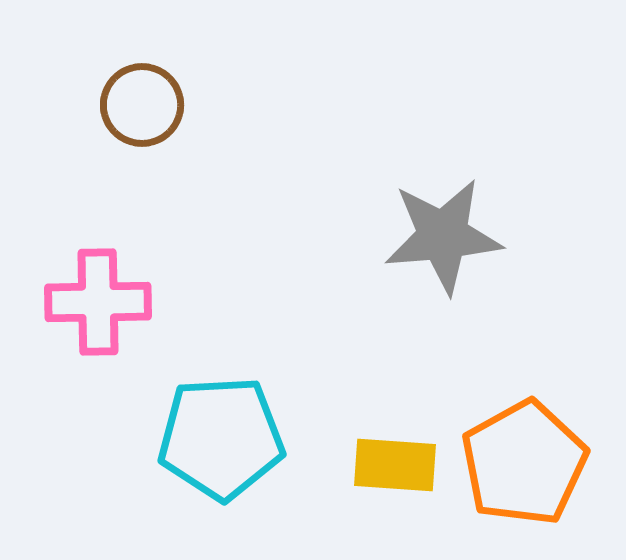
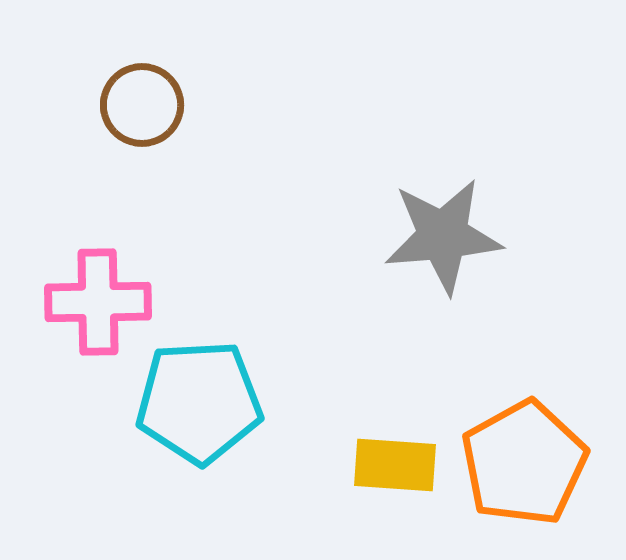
cyan pentagon: moved 22 px left, 36 px up
